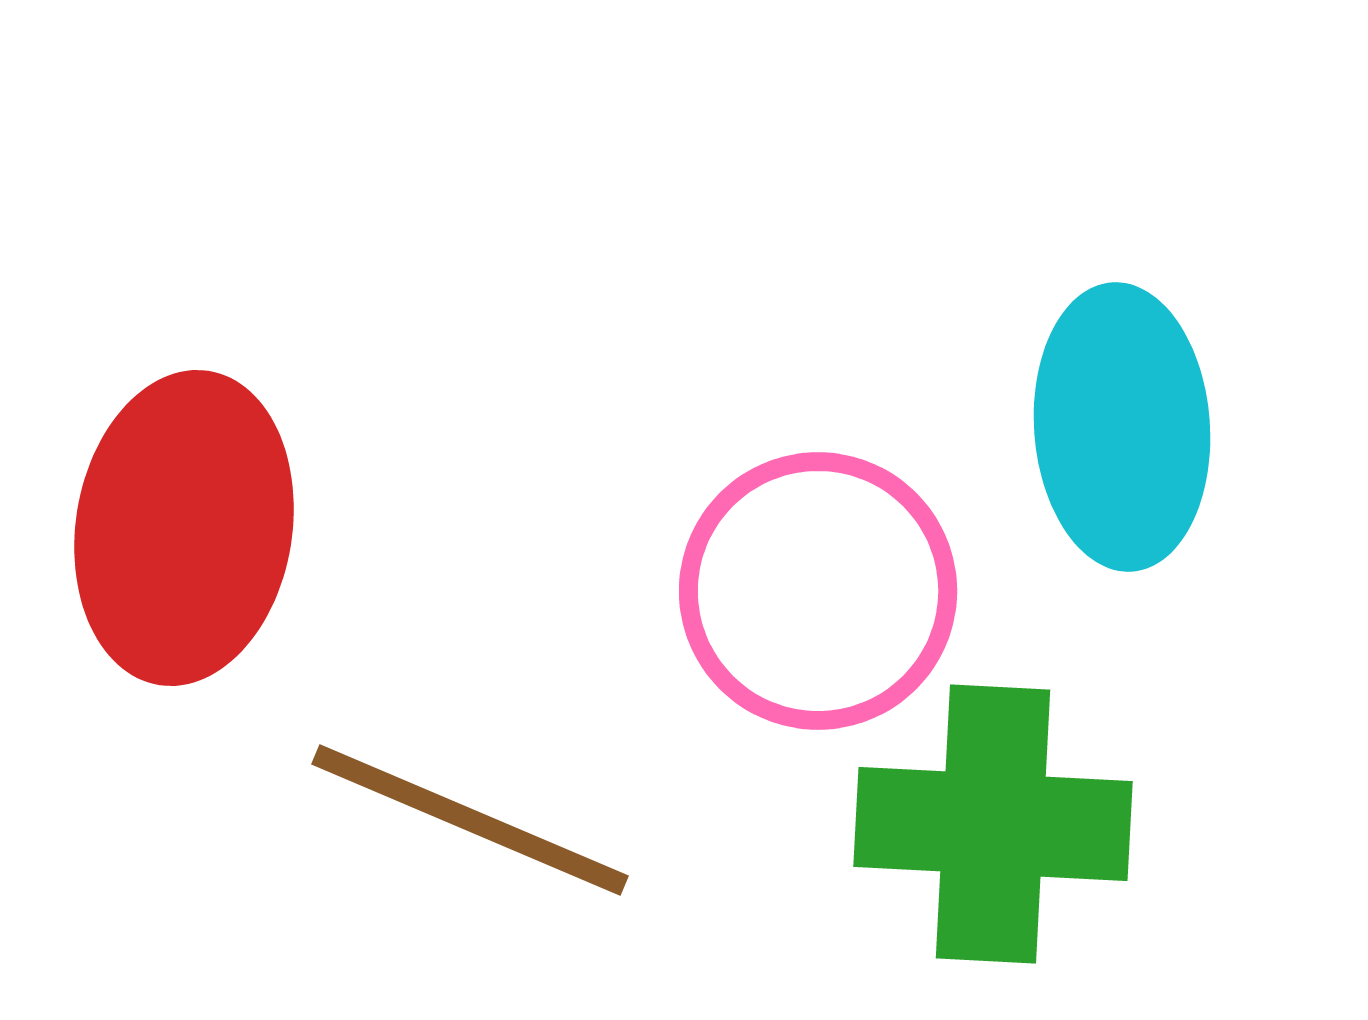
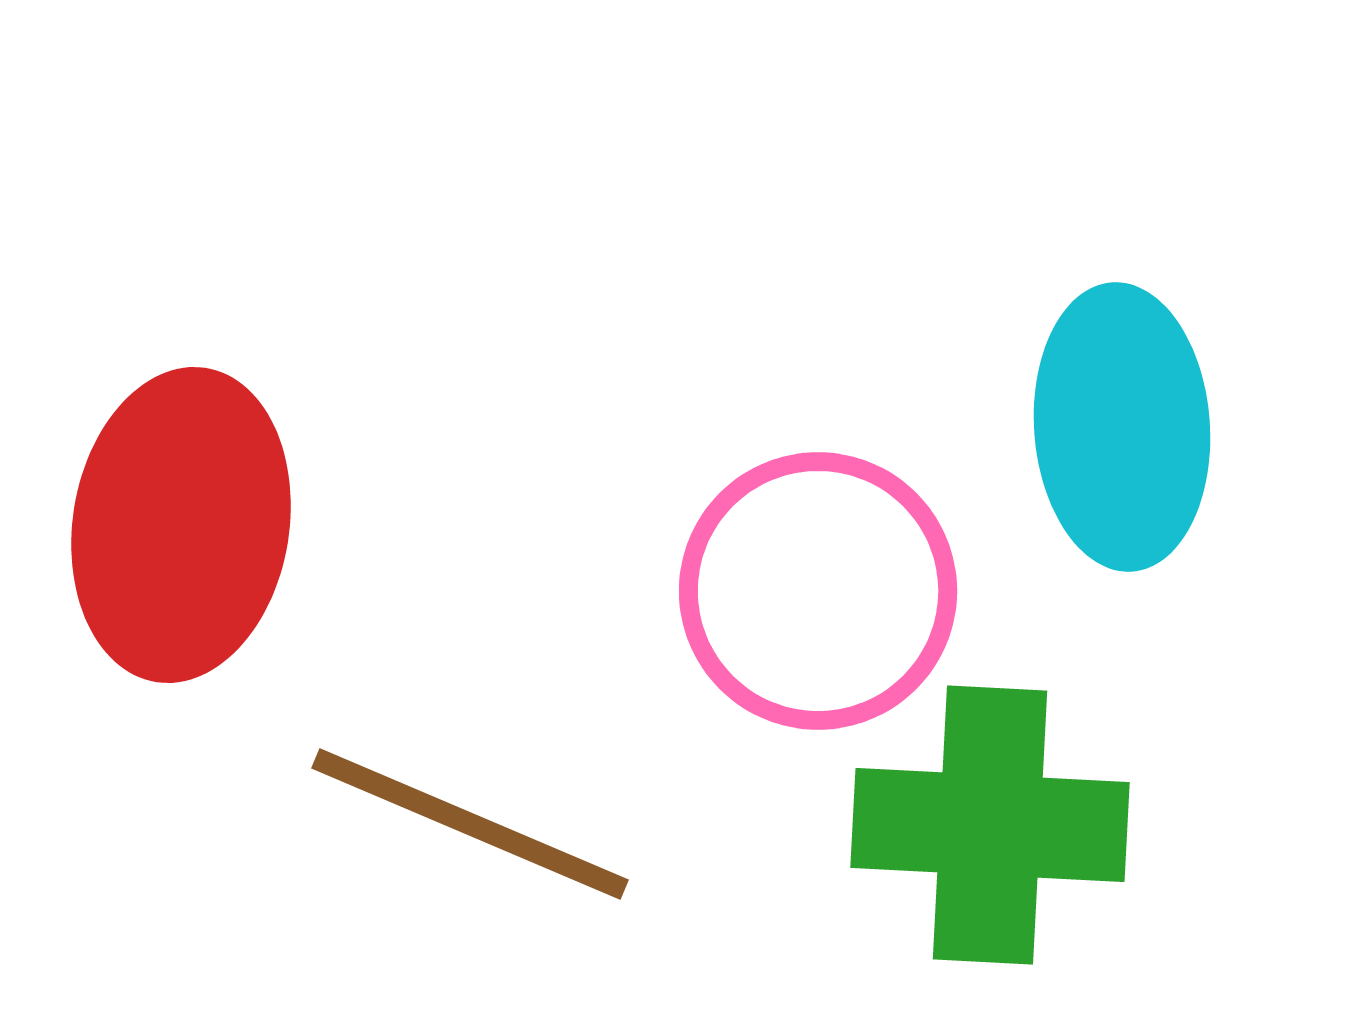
red ellipse: moved 3 px left, 3 px up
brown line: moved 4 px down
green cross: moved 3 px left, 1 px down
